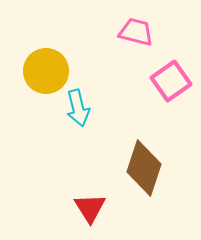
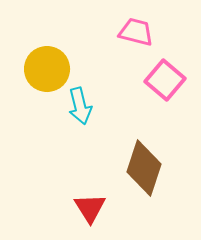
yellow circle: moved 1 px right, 2 px up
pink square: moved 6 px left, 1 px up; rotated 15 degrees counterclockwise
cyan arrow: moved 2 px right, 2 px up
